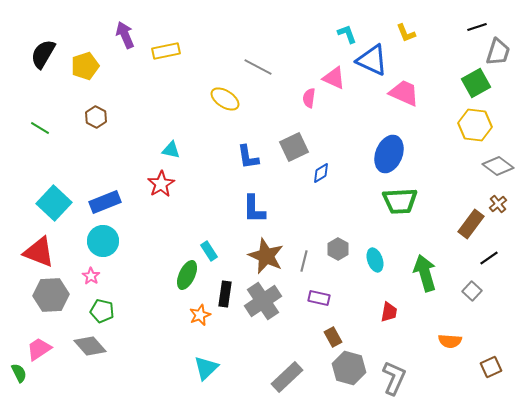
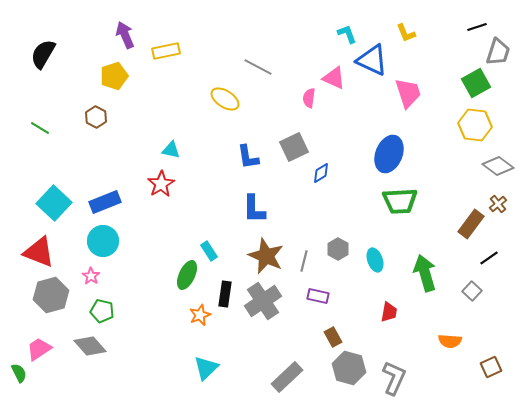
yellow pentagon at (85, 66): moved 29 px right, 10 px down
pink trapezoid at (404, 93): moved 4 px right; rotated 48 degrees clockwise
gray hexagon at (51, 295): rotated 12 degrees counterclockwise
purple rectangle at (319, 298): moved 1 px left, 2 px up
